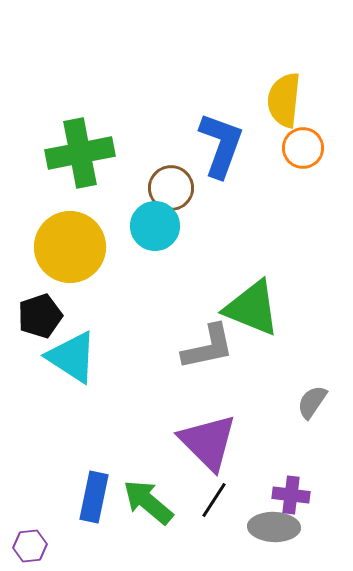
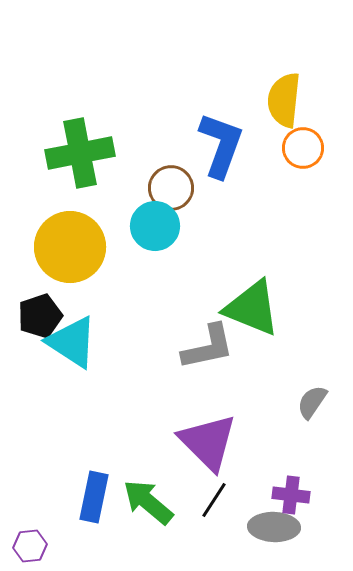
cyan triangle: moved 15 px up
